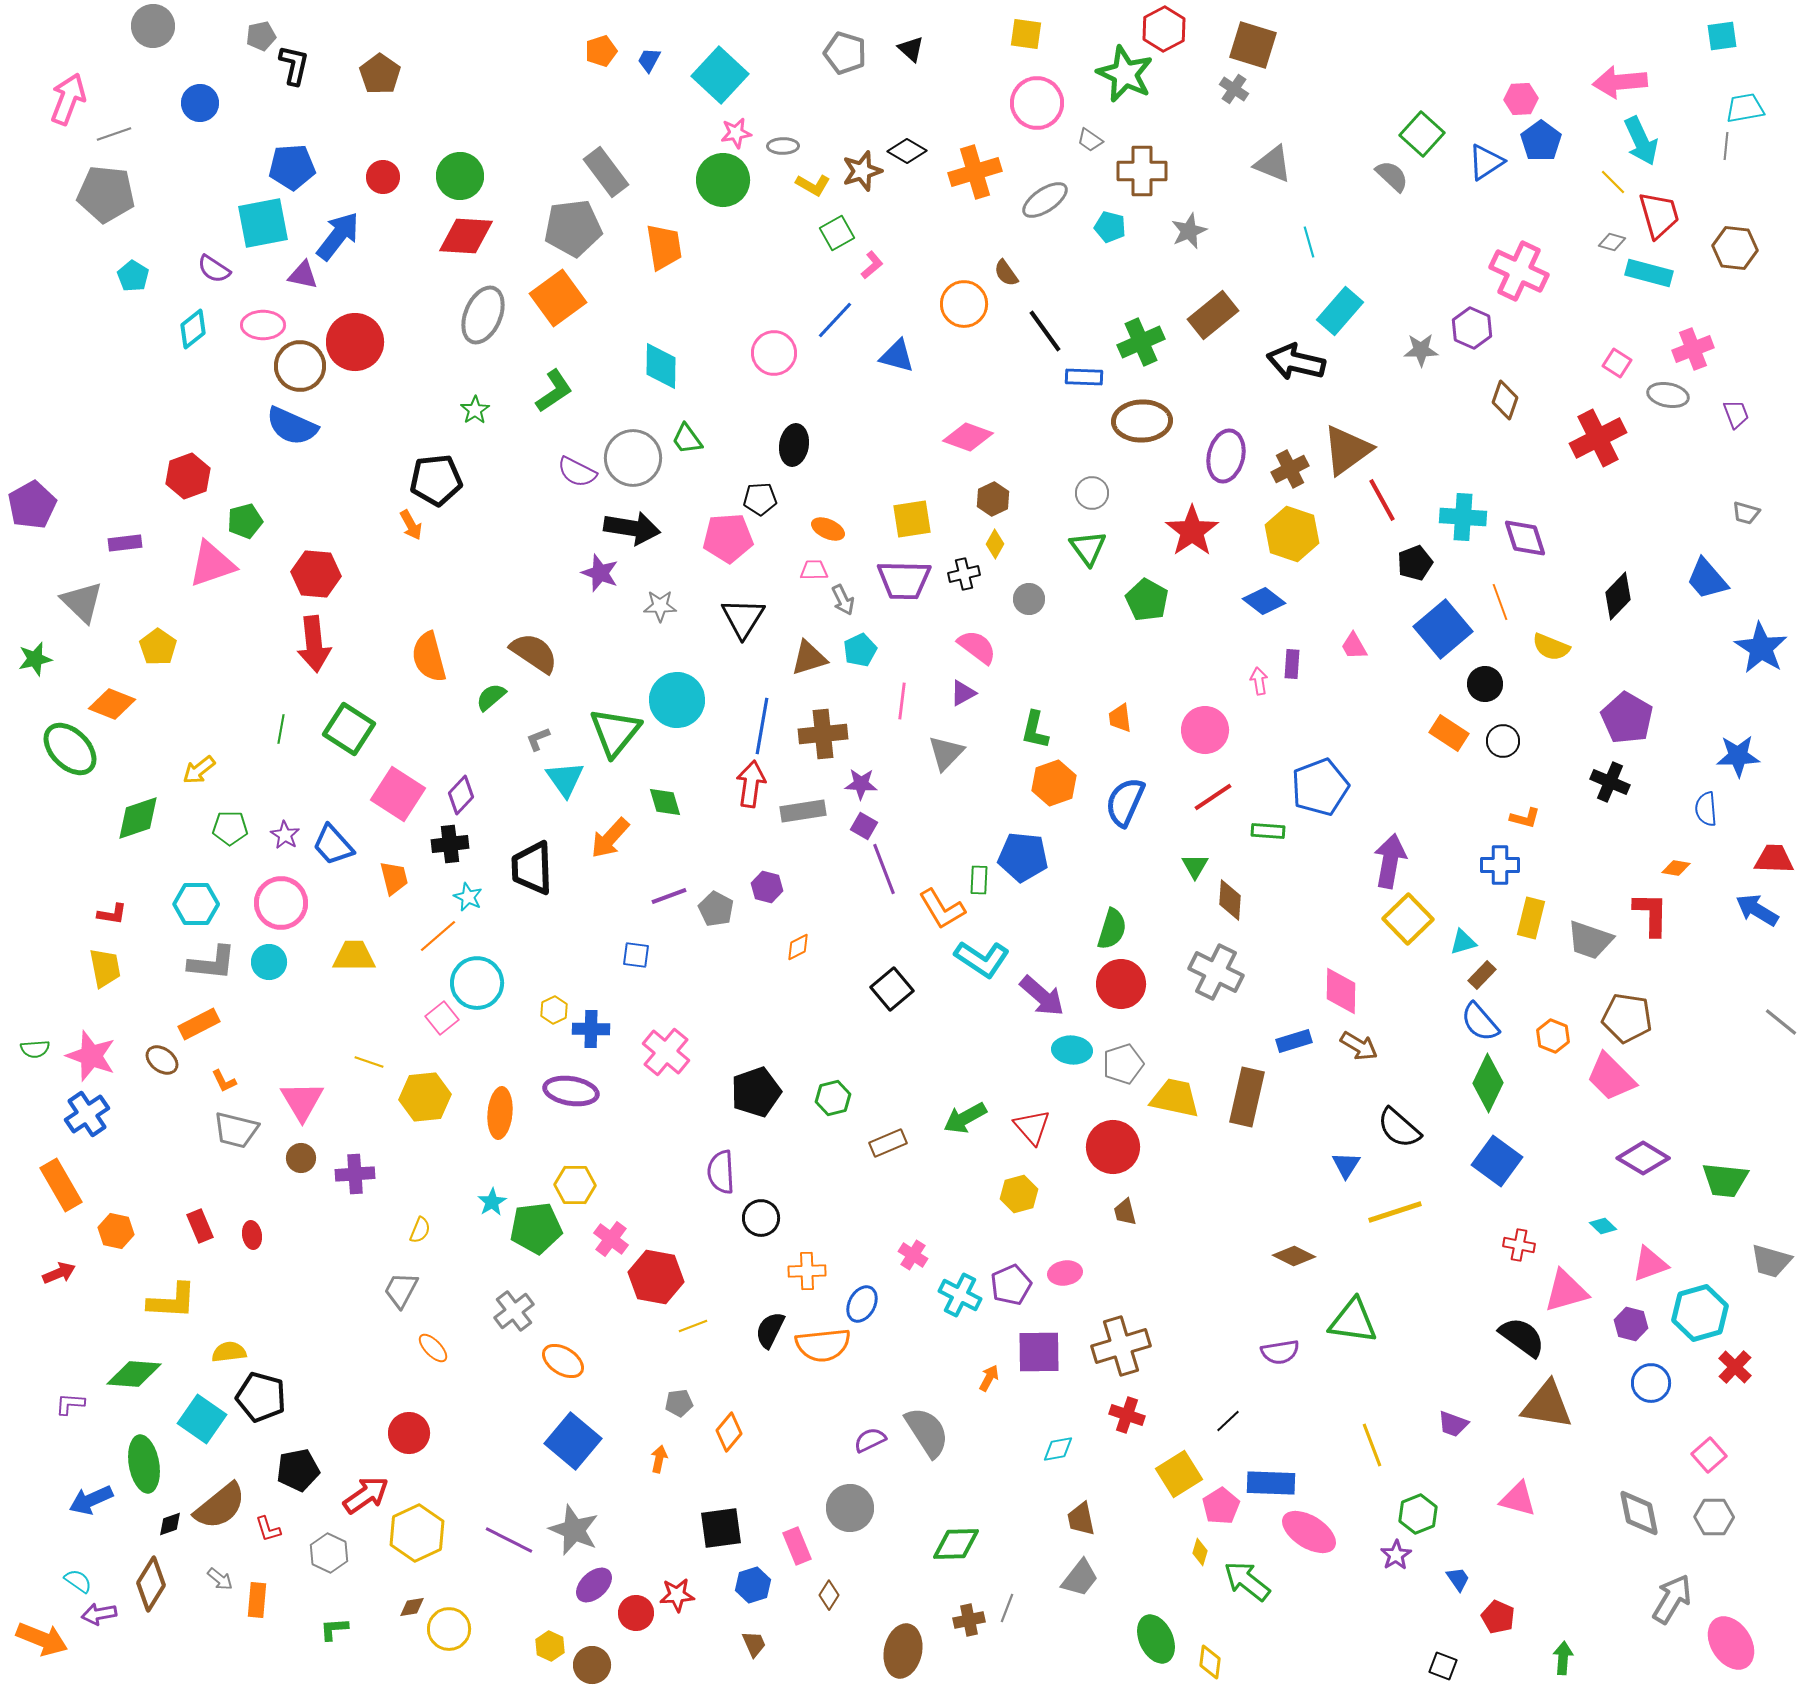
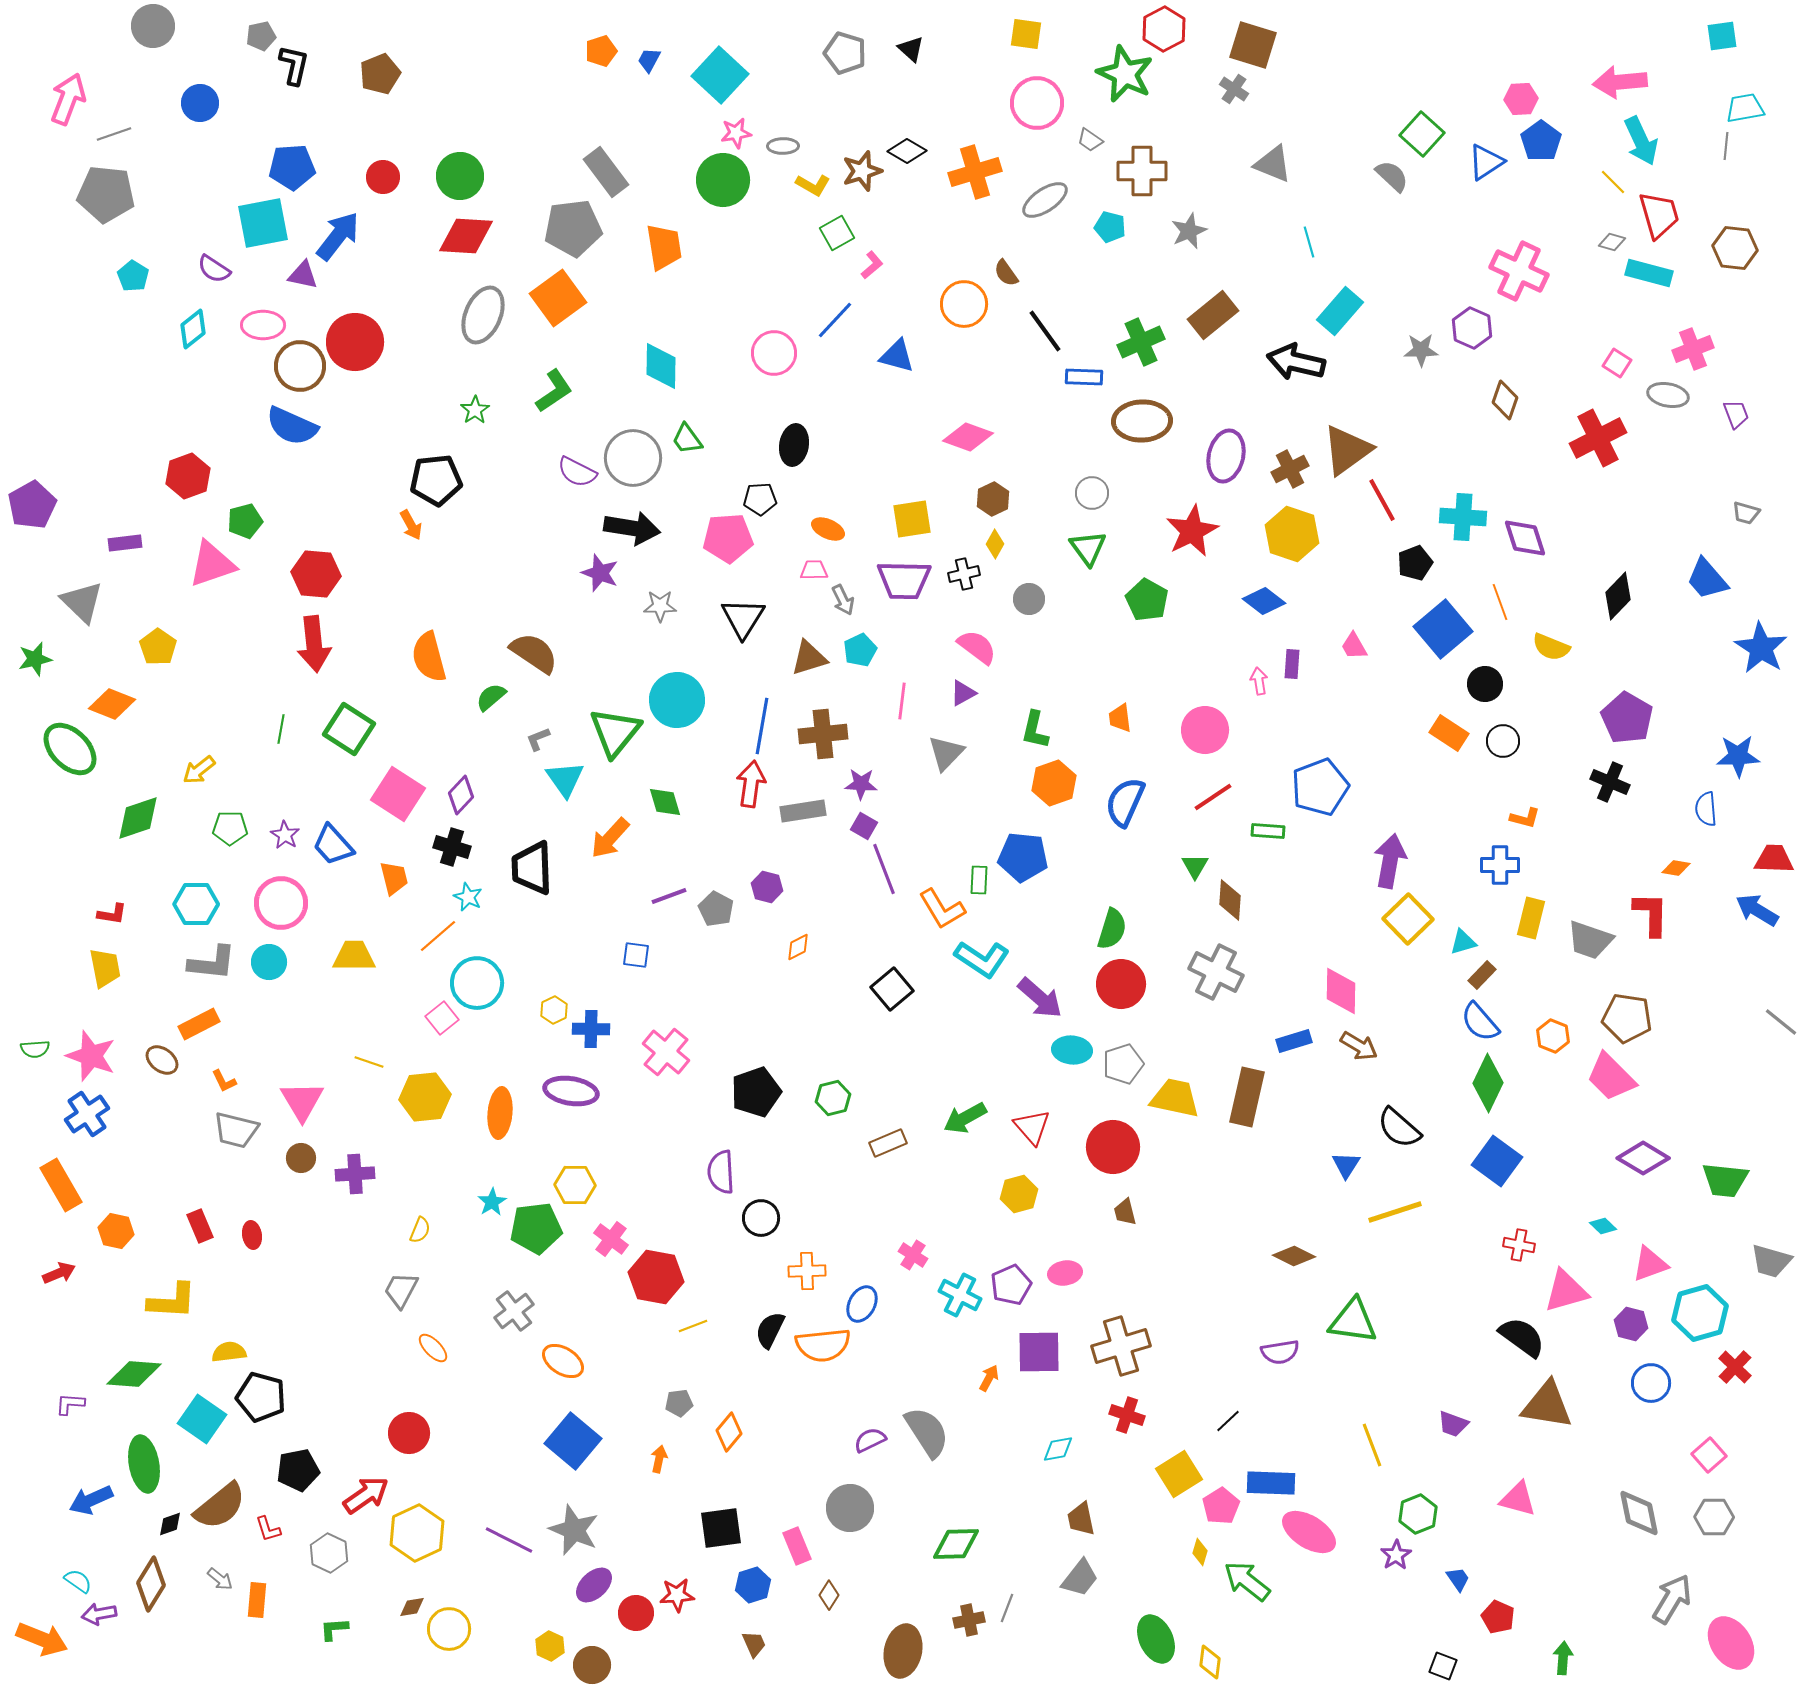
brown pentagon at (380, 74): rotated 15 degrees clockwise
red star at (1192, 531): rotated 8 degrees clockwise
black cross at (450, 844): moved 2 px right, 3 px down; rotated 24 degrees clockwise
purple arrow at (1042, 996): moved 2 px left, 2 px down
